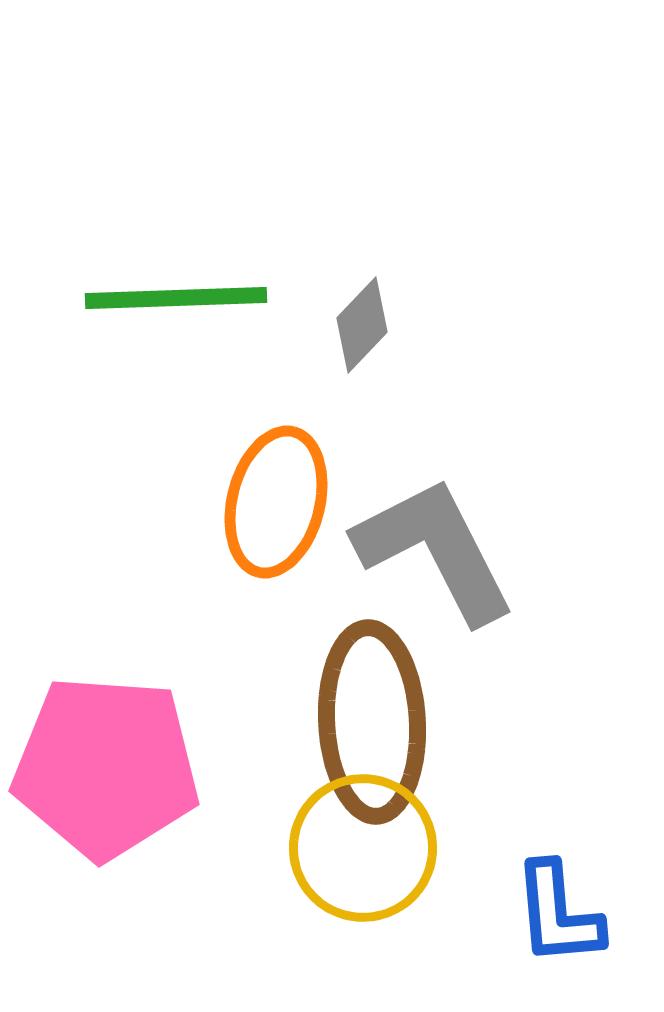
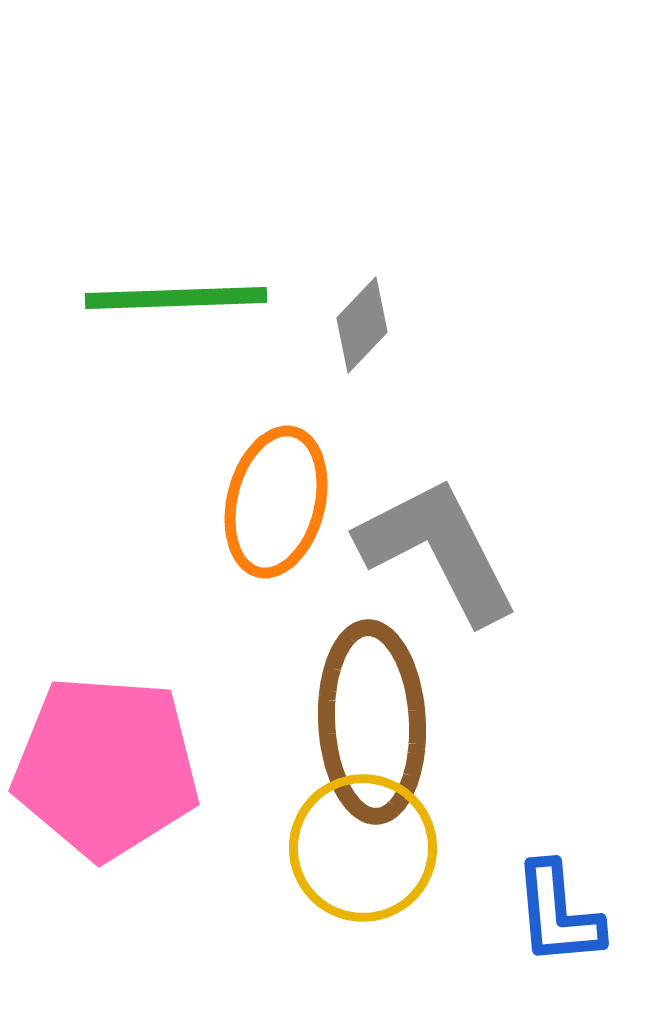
gray L-shape: moved 3 px right
